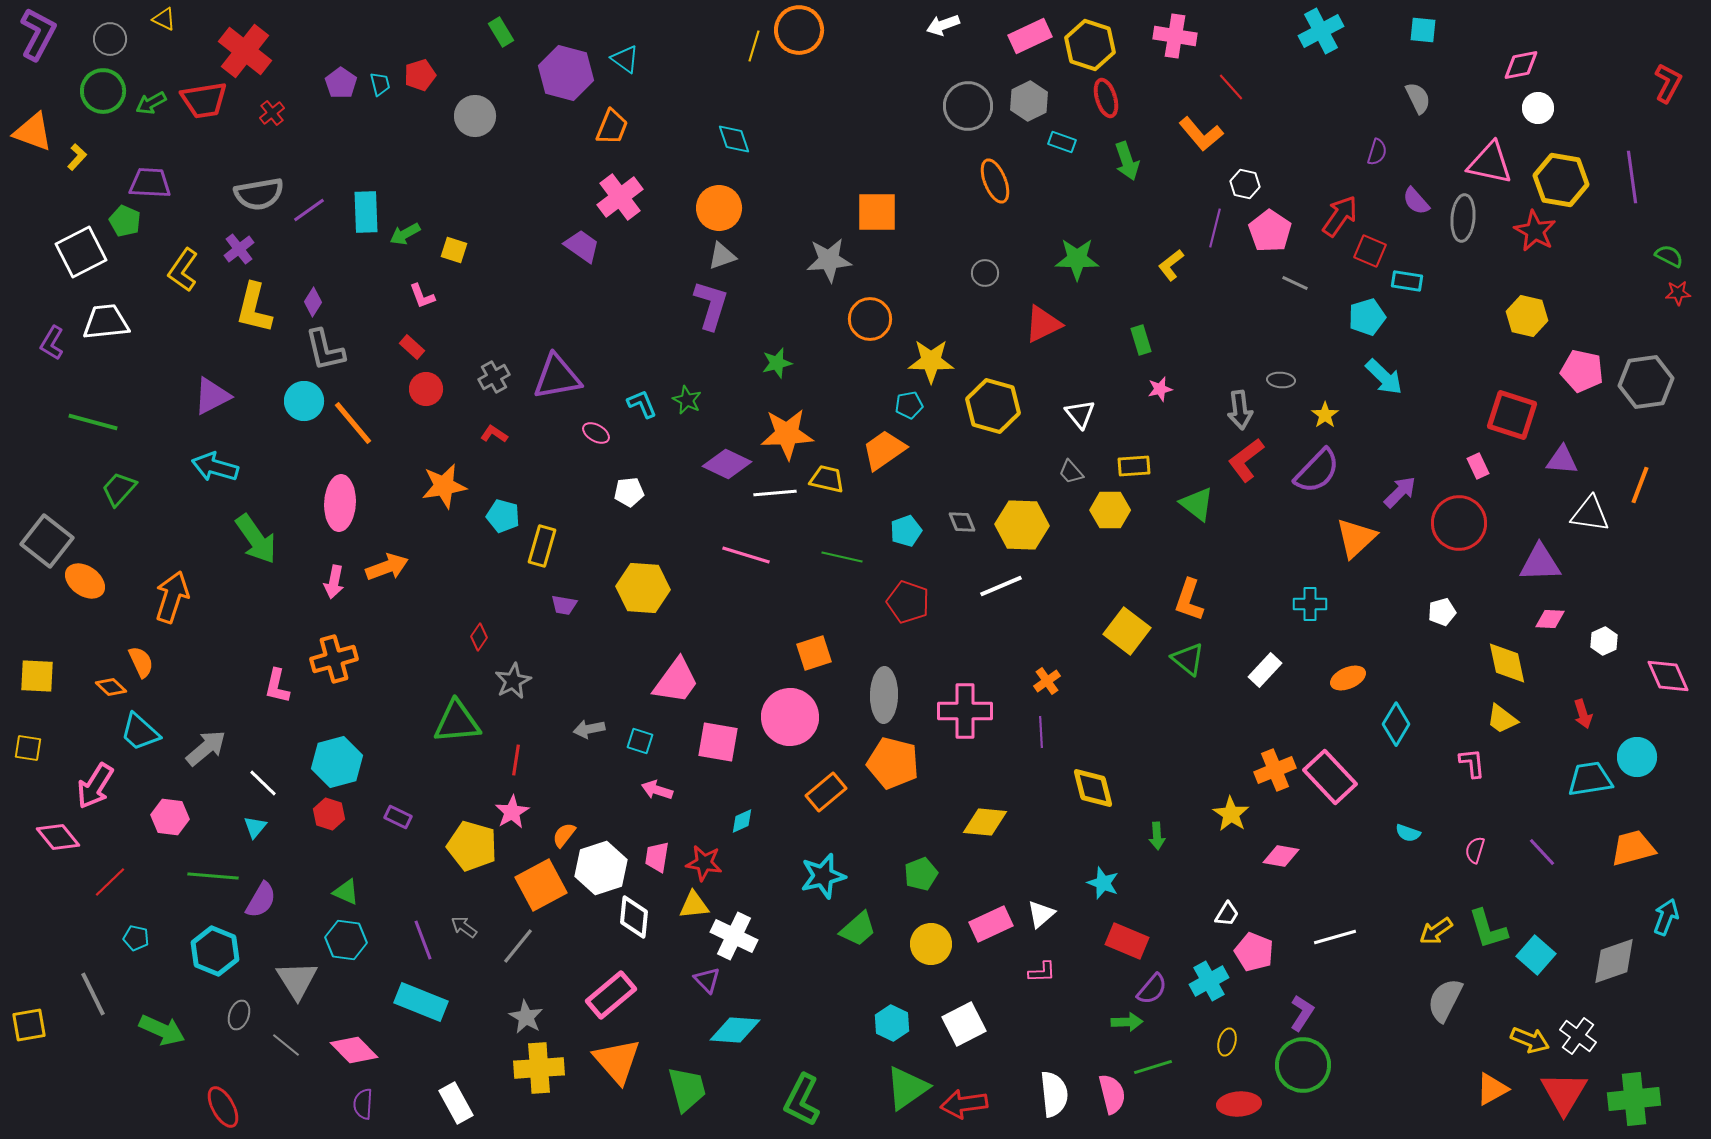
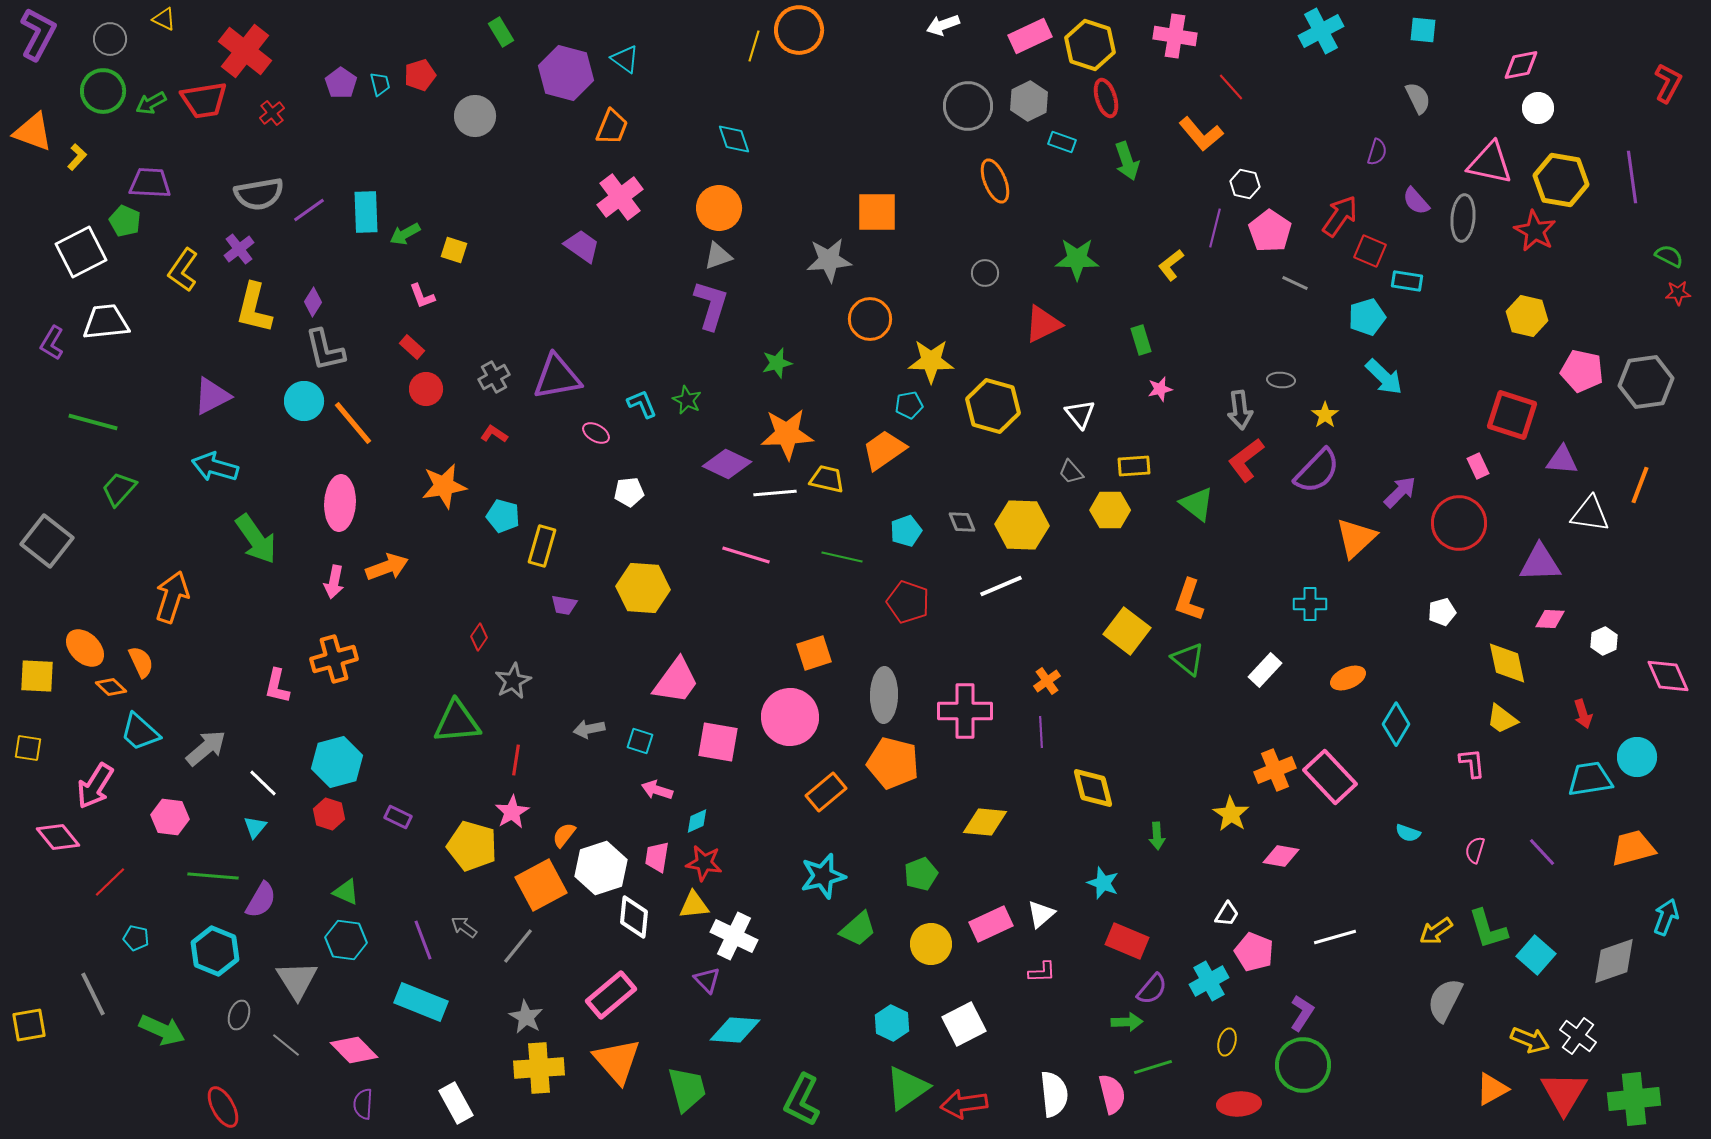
gray triangle at (722, 256): moved 4 px left
orange ellipse at (85, 581): moved 67 px down; rotated 9 degrees clockwise
cyan diamond at (742, 821): moved 45 px left
